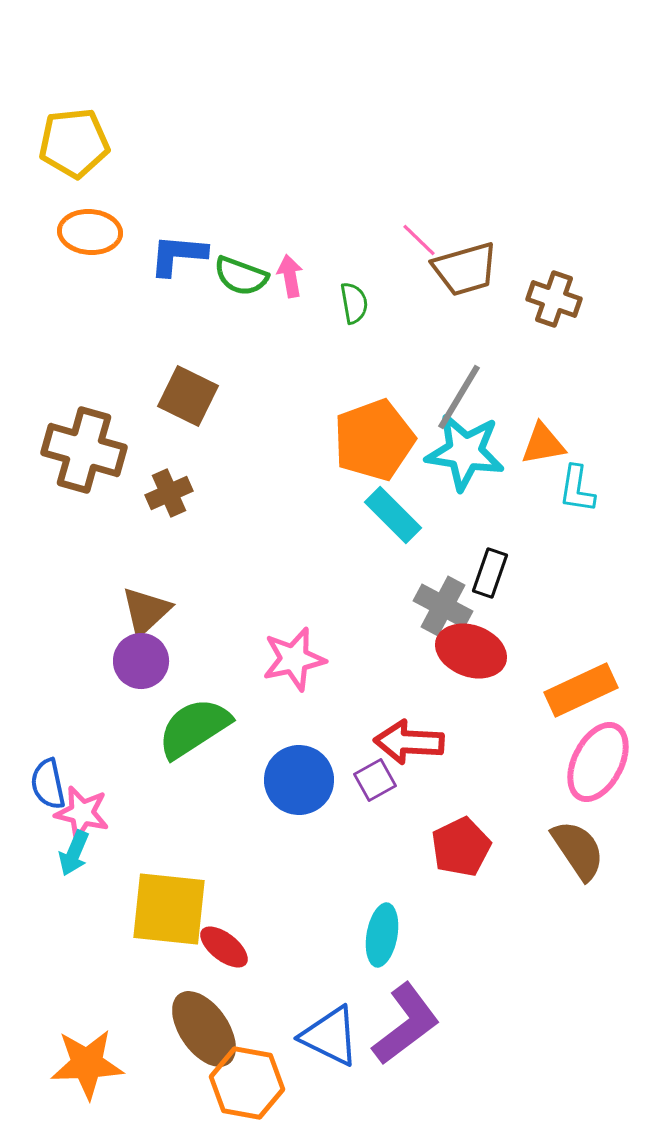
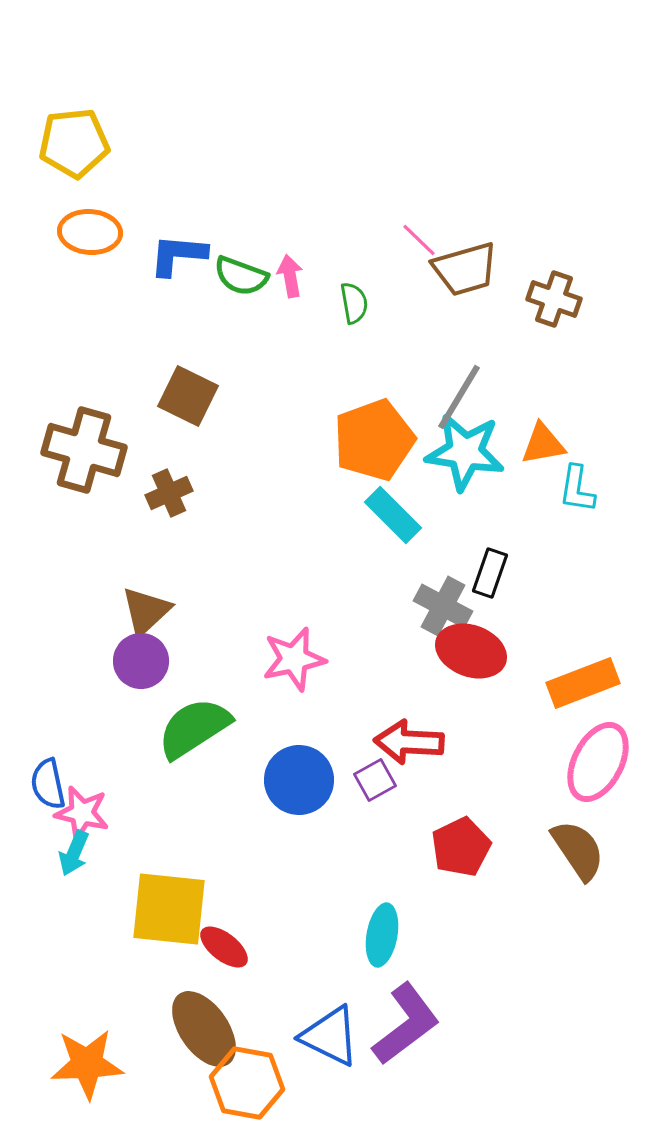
orange rectangle at (581, 690): moved 2 px right, 7 px up; rotated 4 degrees clockwise
